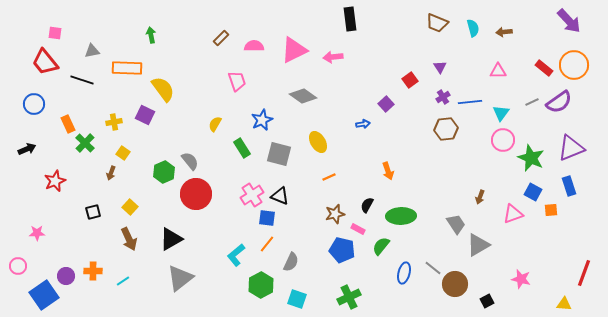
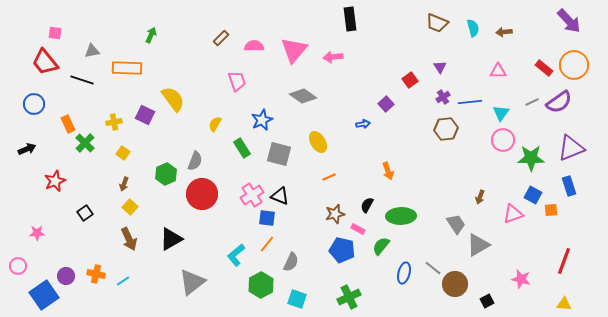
green arrow at (151, 35): rotated 35 degrees clockwise
pink triangle at (294, 50): rotated 24 degrees counterclockwise
yellow semicircle at (163, 89): moved 10 px right, 10 px down
green star at (531, 158): rotated 24 degrees counterclockwise
gray semicircle at (190, 161): moved 5 px right; rotated 60 degrees clockwise
green hexagon at (164, 172): moved 2 px right, 2 px down
brown arrow at (111, 173): moved 13 px right, 11 px down
blue square at (533, 192): moved 3 px down
red circle at (196, 194): moved 6 px right
black square at (93, 212): moved 8 px left, 1 px down; rotated 21 degrees counterclockwise
orange cross at (93, 271): moved 3 px right, 3 px down; rotated 12 degrees clockwise
red line at (584, 273): moved 20 px left, 12 px up
gray triangle at (180, 278): moved 12 px right, 4 px down
